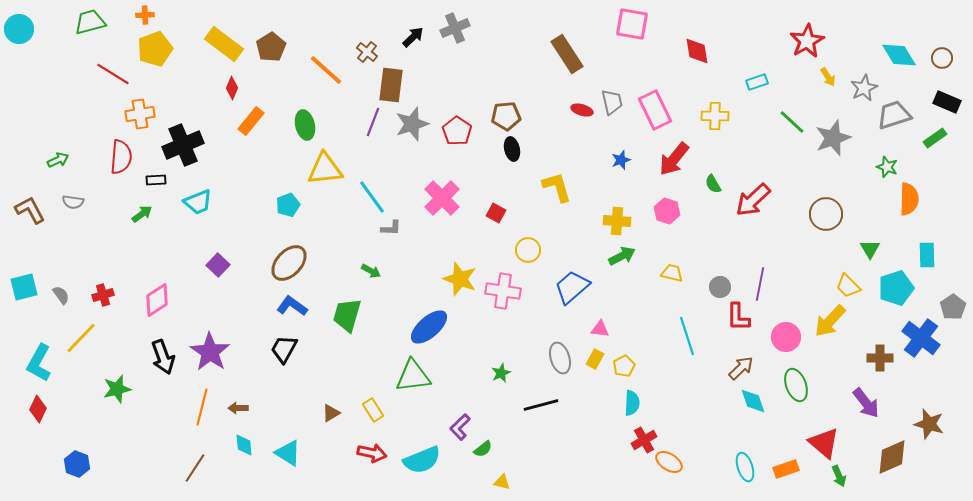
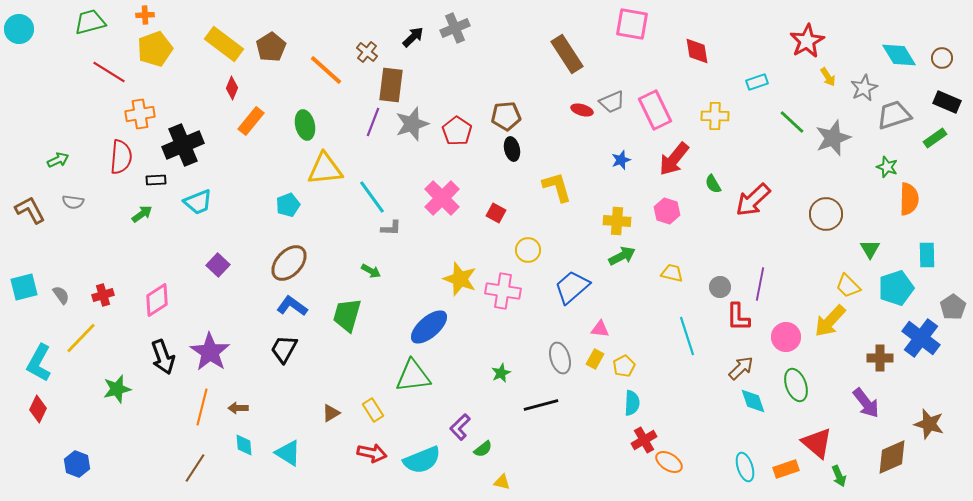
red line at (113, 74): moved 4 px left, 2 px up
gray trapezoid at (612, 102): rotated 80 degrees clockwise
red triangle at (824, 443): moved 7 px left
